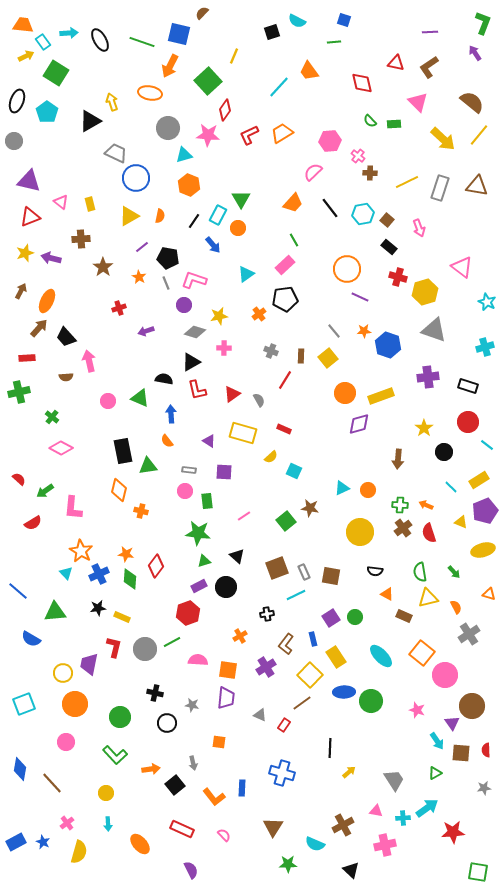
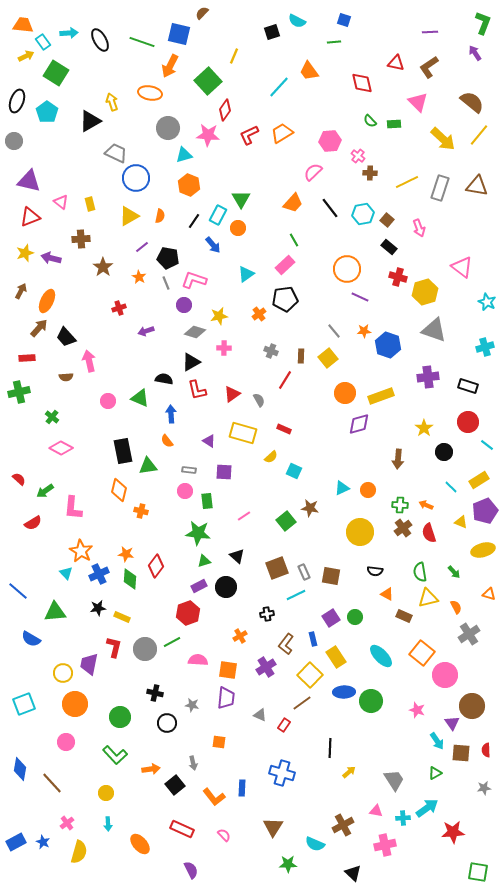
black triangle at (351, 870): moved 2 px right, 3 px down
